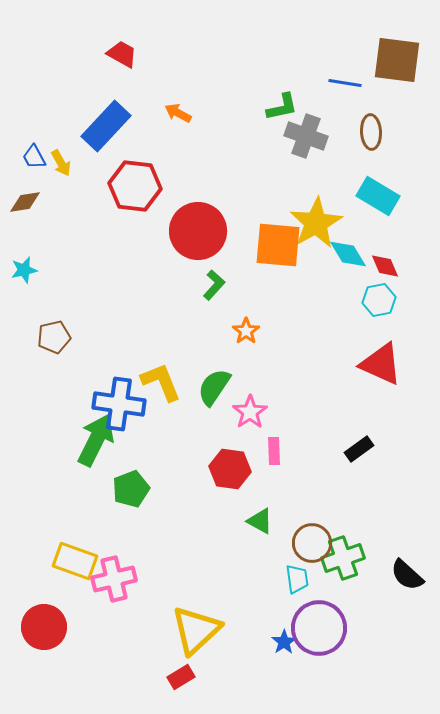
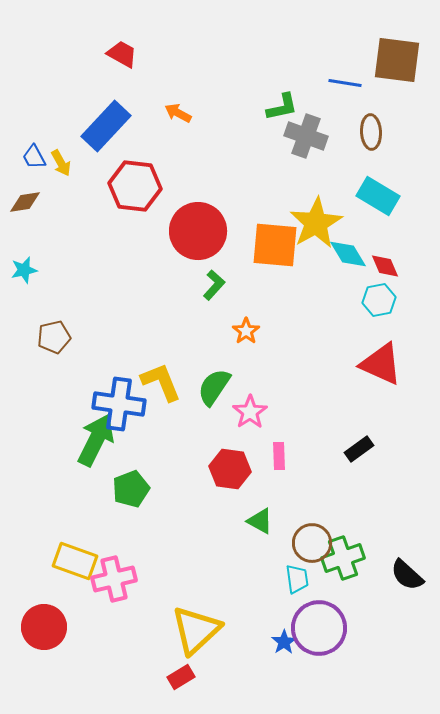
orange square at (278, 245): moved 3 px left
pink rectangle at (274, 451): moved 5 px right, 5 px down
